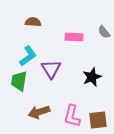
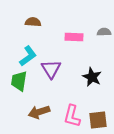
gray semicircle: rotated 128 degrees clockwise
black star: rotated 24 degrees counterclockwise
